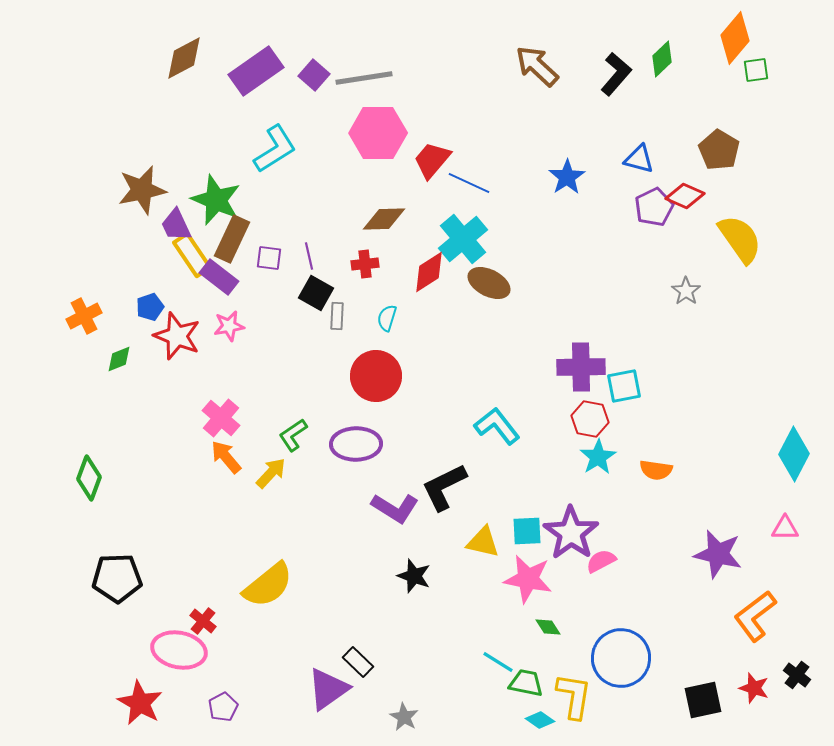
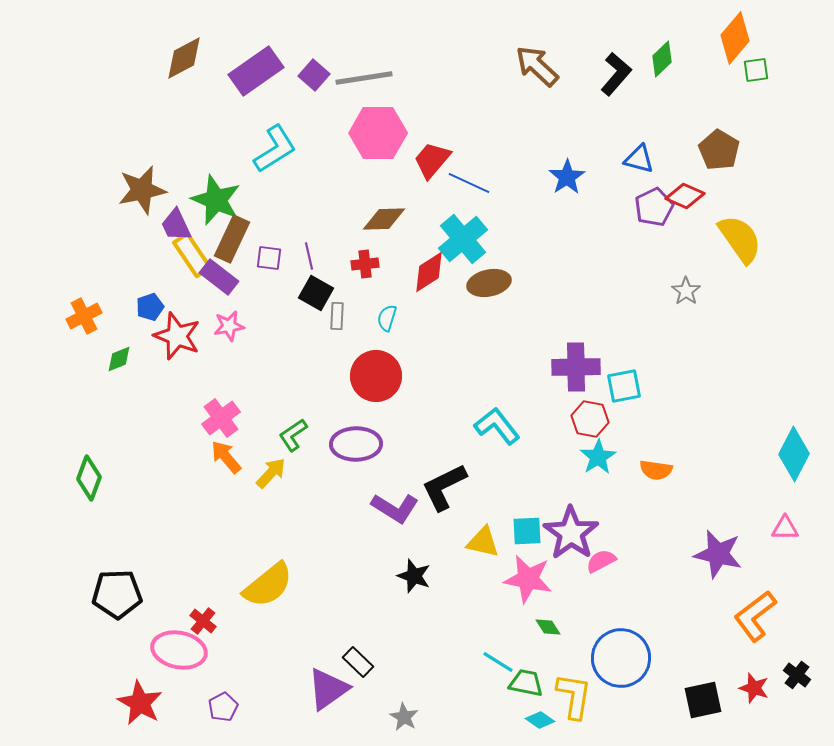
brown ellipse at (489, 283): rotated 39 degrees counterclockwise
purple cross at (581, 367): moved 5 px left
pink cross at (221, 418): rotated 12 degrees clockwise
black pentagon at (117, 578): moved 16 px down
